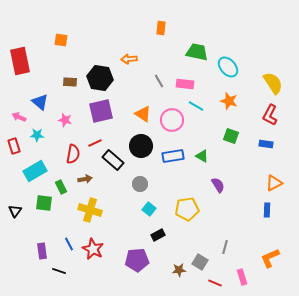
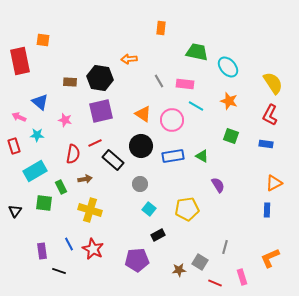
orange square at (61, 40): moved 18 px left
